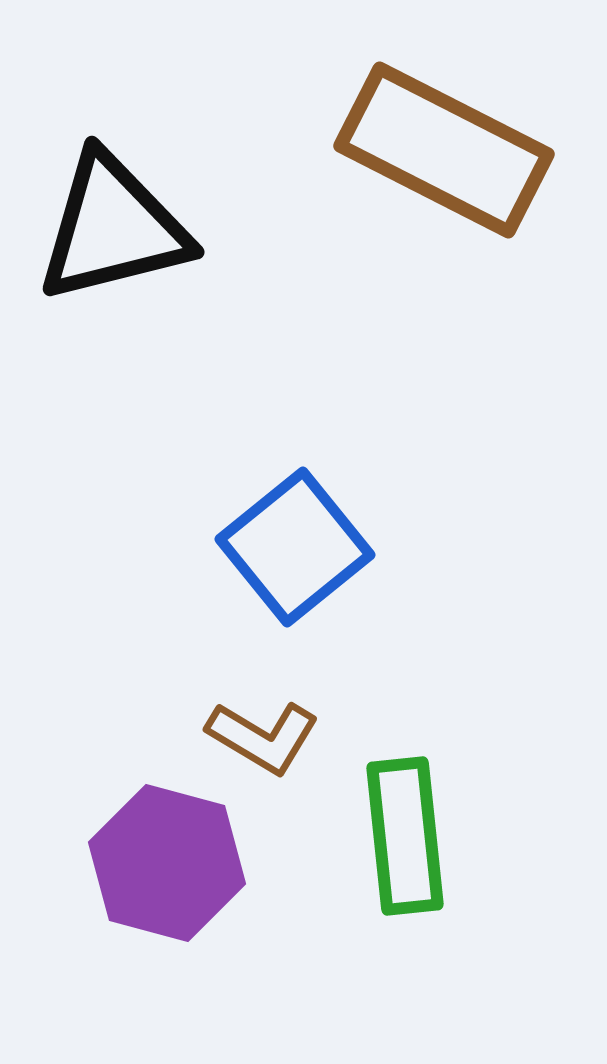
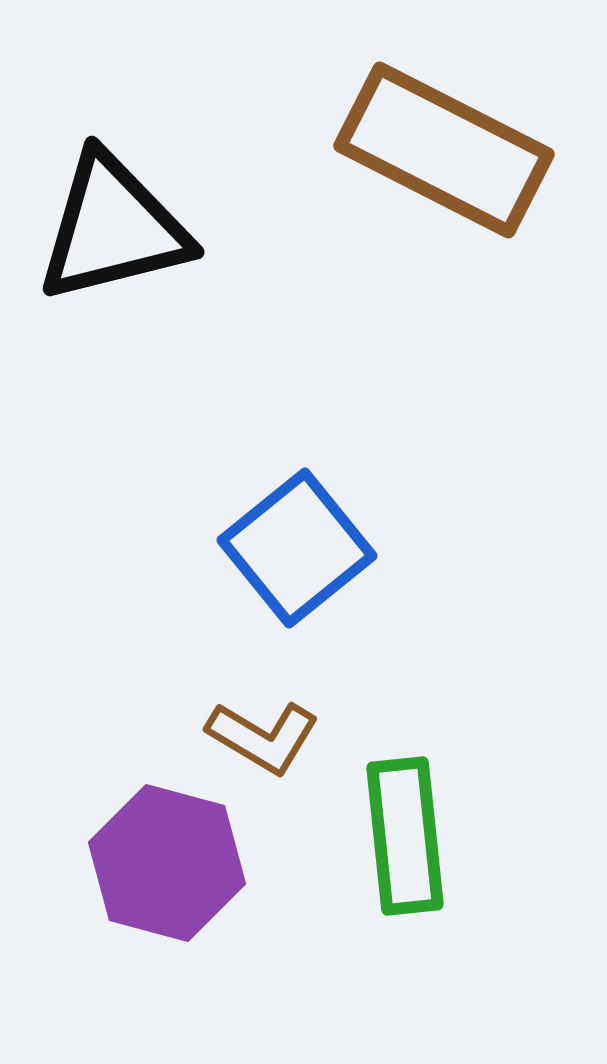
blue square: moved 2 px right, 1 px down
